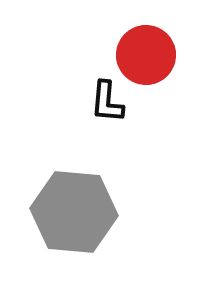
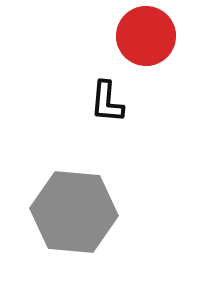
red circle: moved 19 px up
